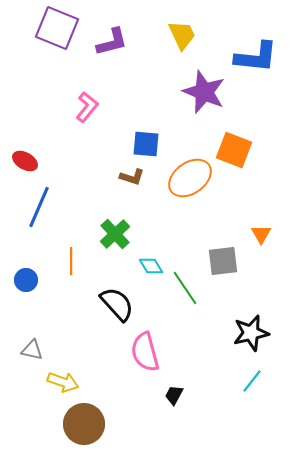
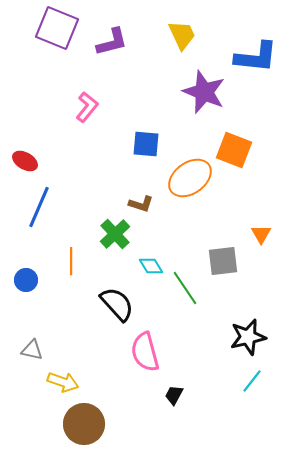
brown L-shape: moved 9 px right, 27 px down
black star: moved 3 px left, 4 px down
